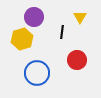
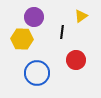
yellow triangle: moved 1 px right, 1 px up; rotated 24 degrees clockwise
yellow hexagon: rotated 20 degrees clockwise
red circle: moved 1 px left
